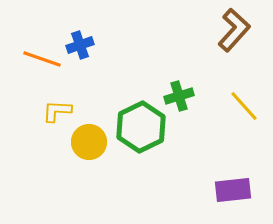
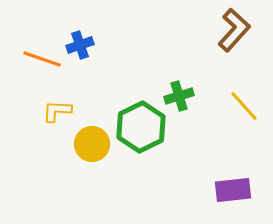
yellow circle: moved 3 px right, 2 px down
